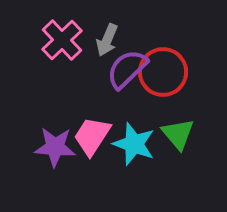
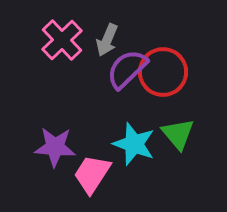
pink trapezoid: moved 38 px down
